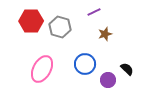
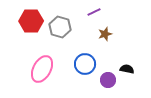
black semicircle: rotated 32 degrees counterclockwise
